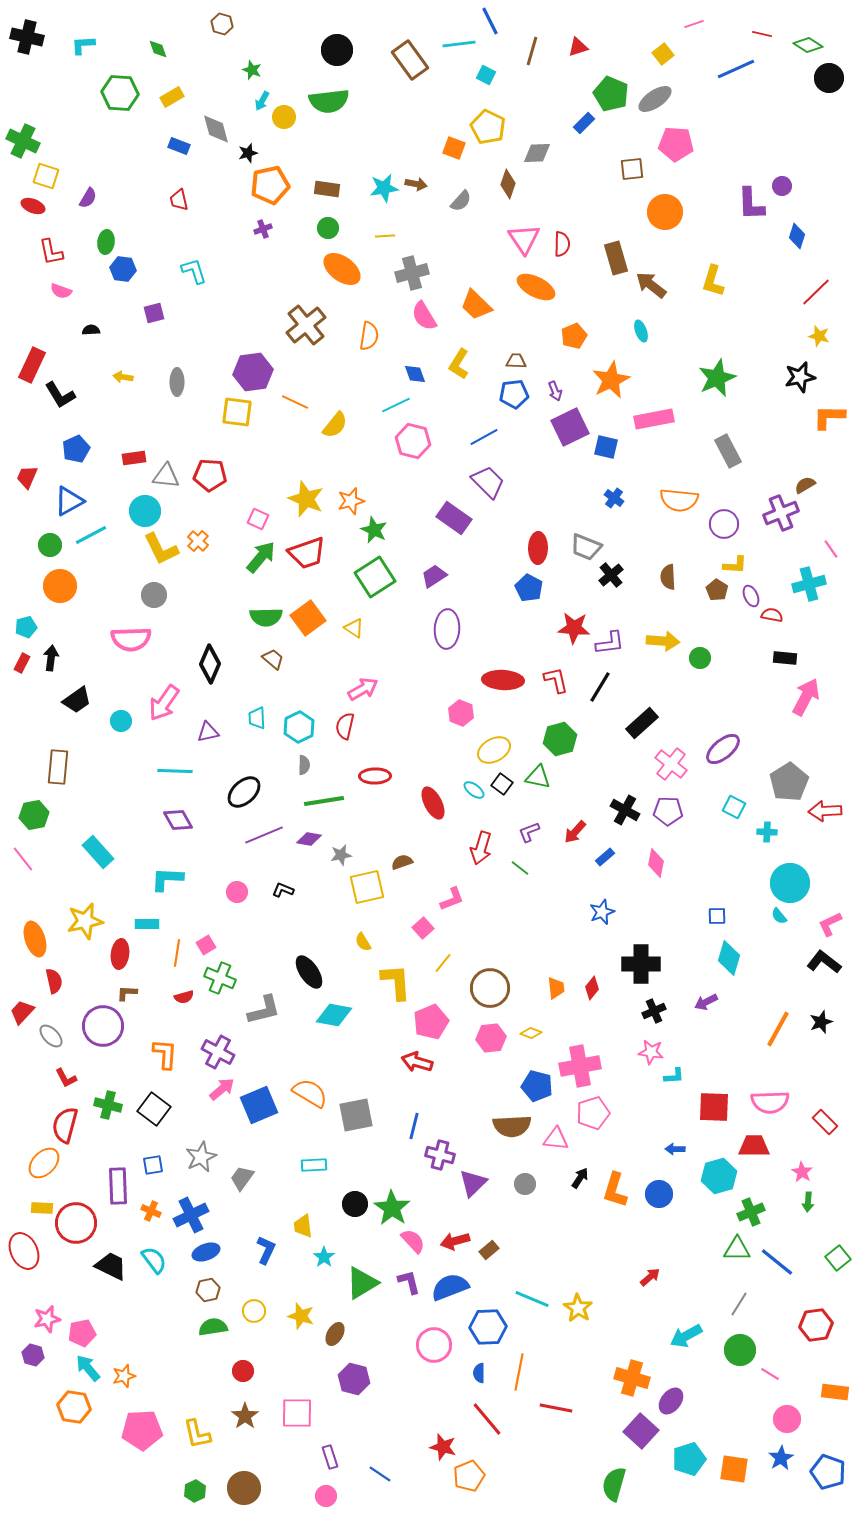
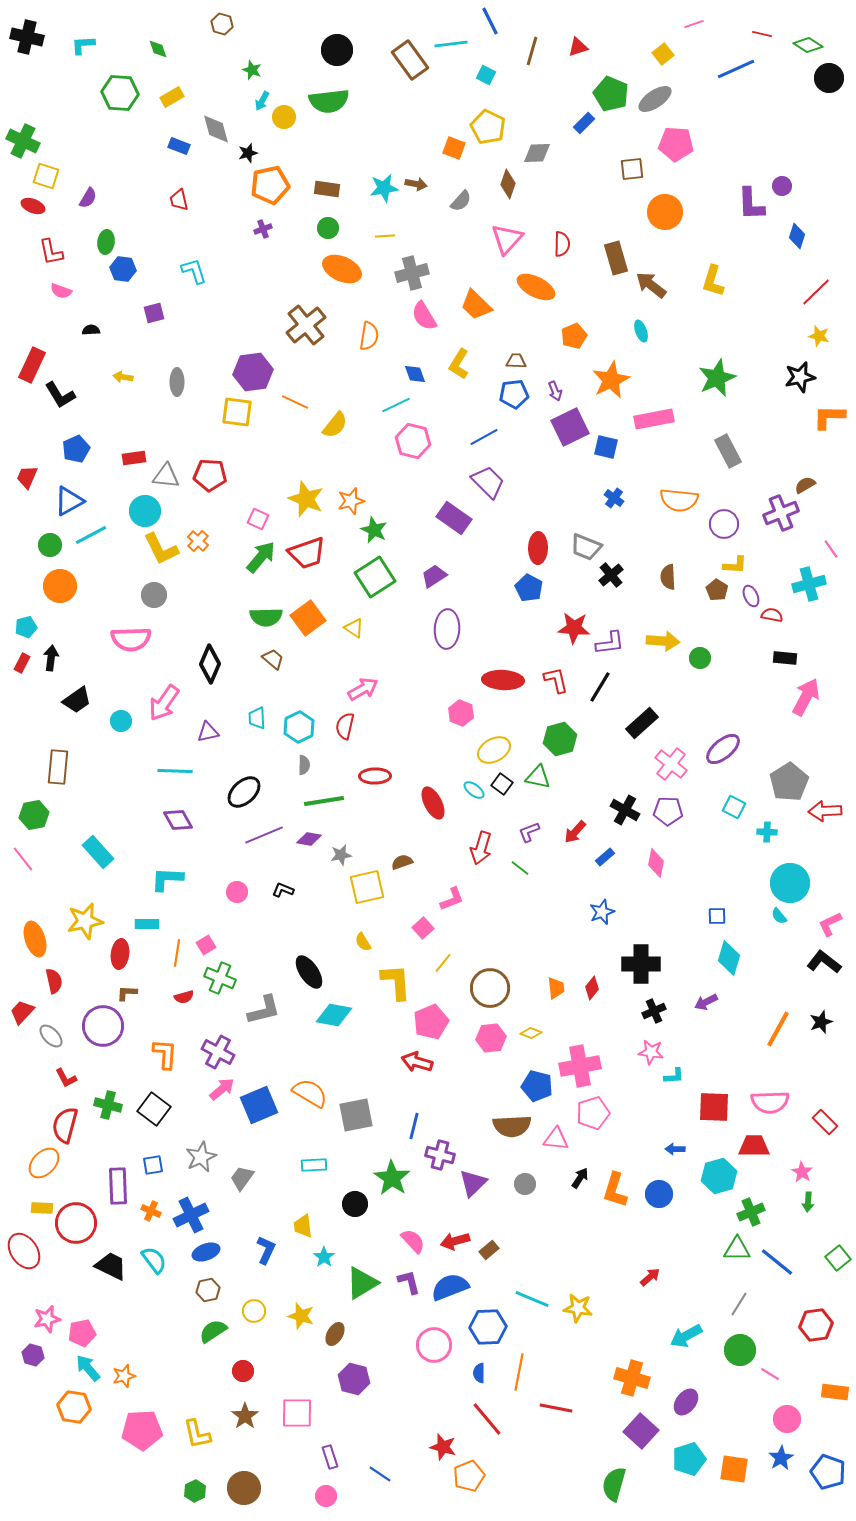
cyan line at (459, 44): moved 8 px left
pink triangle at (524, 239): moved 17 px left; rotated 16 degrees clockwise
orange ellipse at (342, 269): rotated 12 degrees counterclockwise
green star at (392, 1208): moved 30 px up
red ellipse at (24, 1251): rotated 9 degrees counterclockwise
yellow star at (578, 1308): rotated 24 degrees counterclockwise
green semicircle at (213, 1327): moved 4 px down; rotated 24 degrees counterclockwise
purple ellipse at (671, 1401): moved 15 px right, 1 px down
